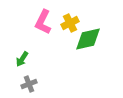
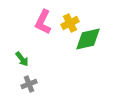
green arrow: rotated 70 degrees counterclockwise
